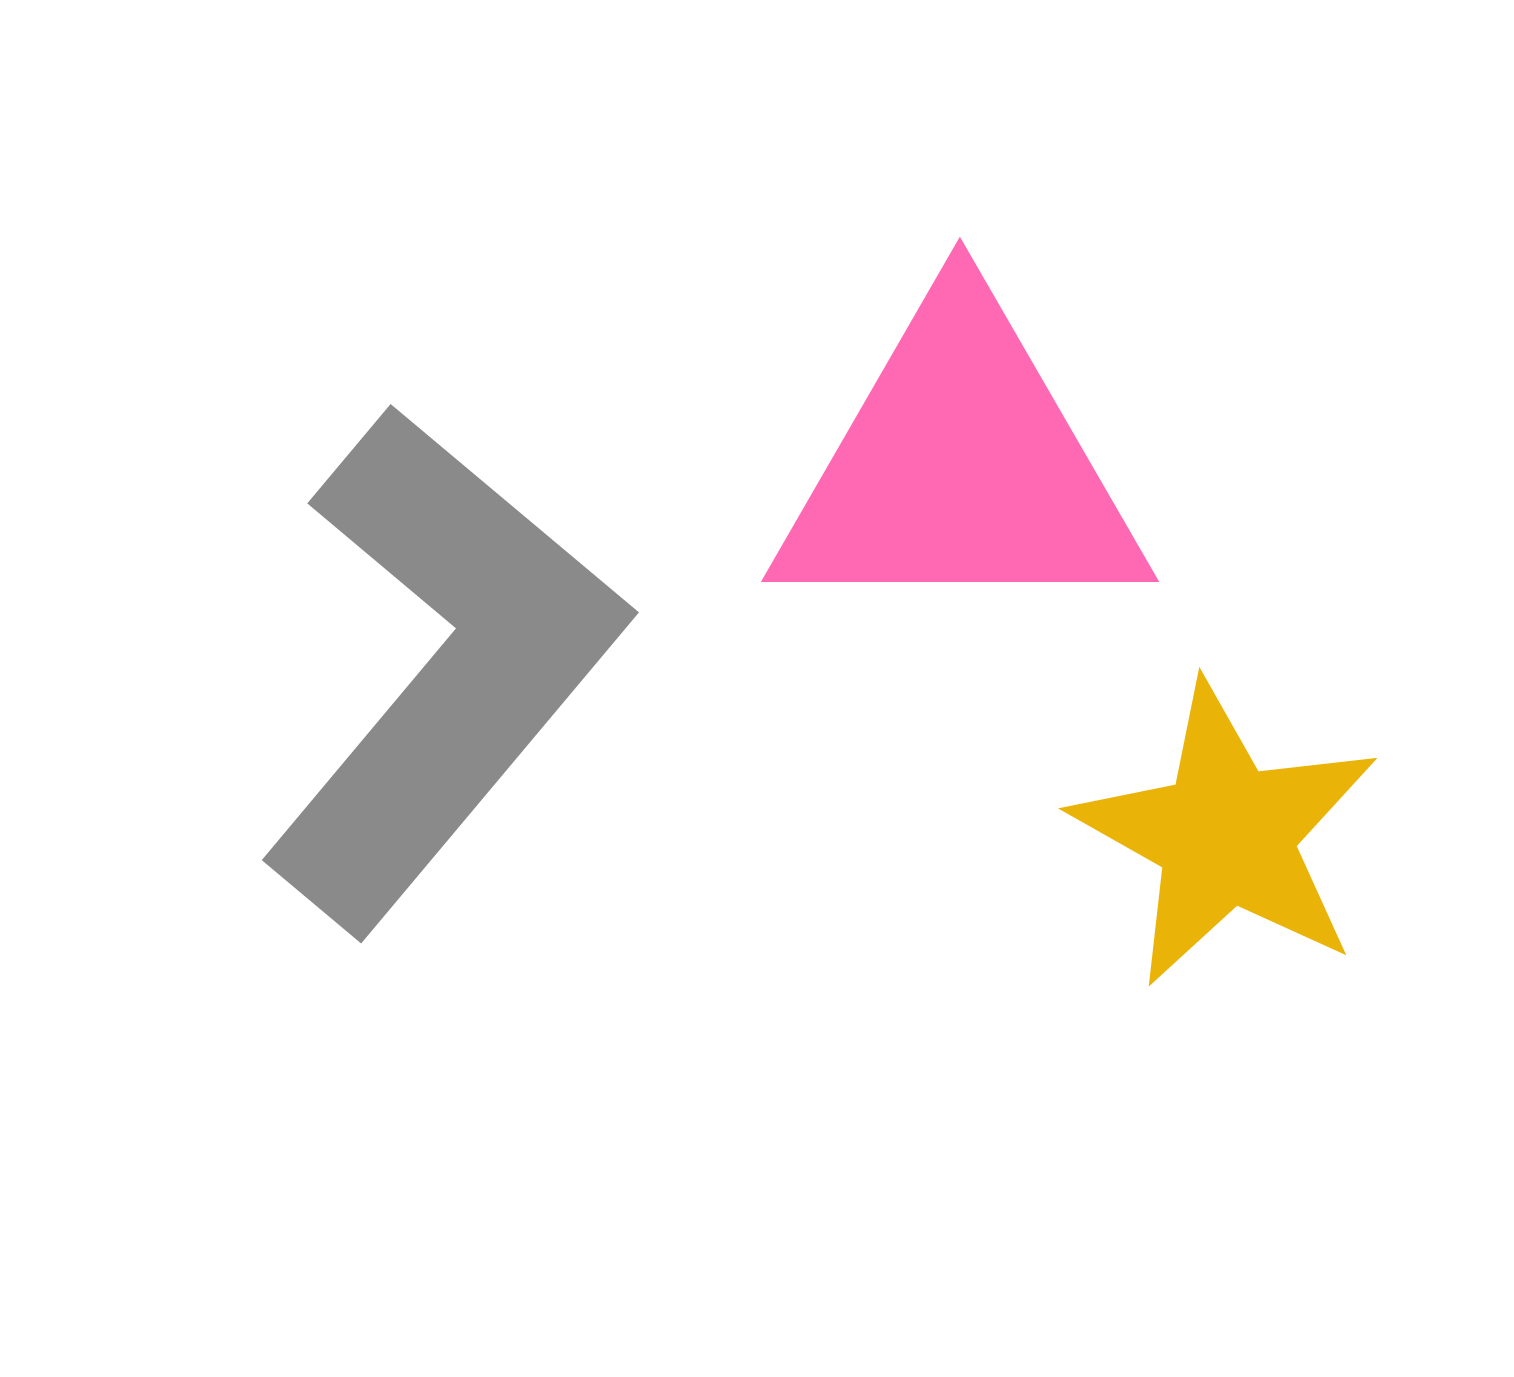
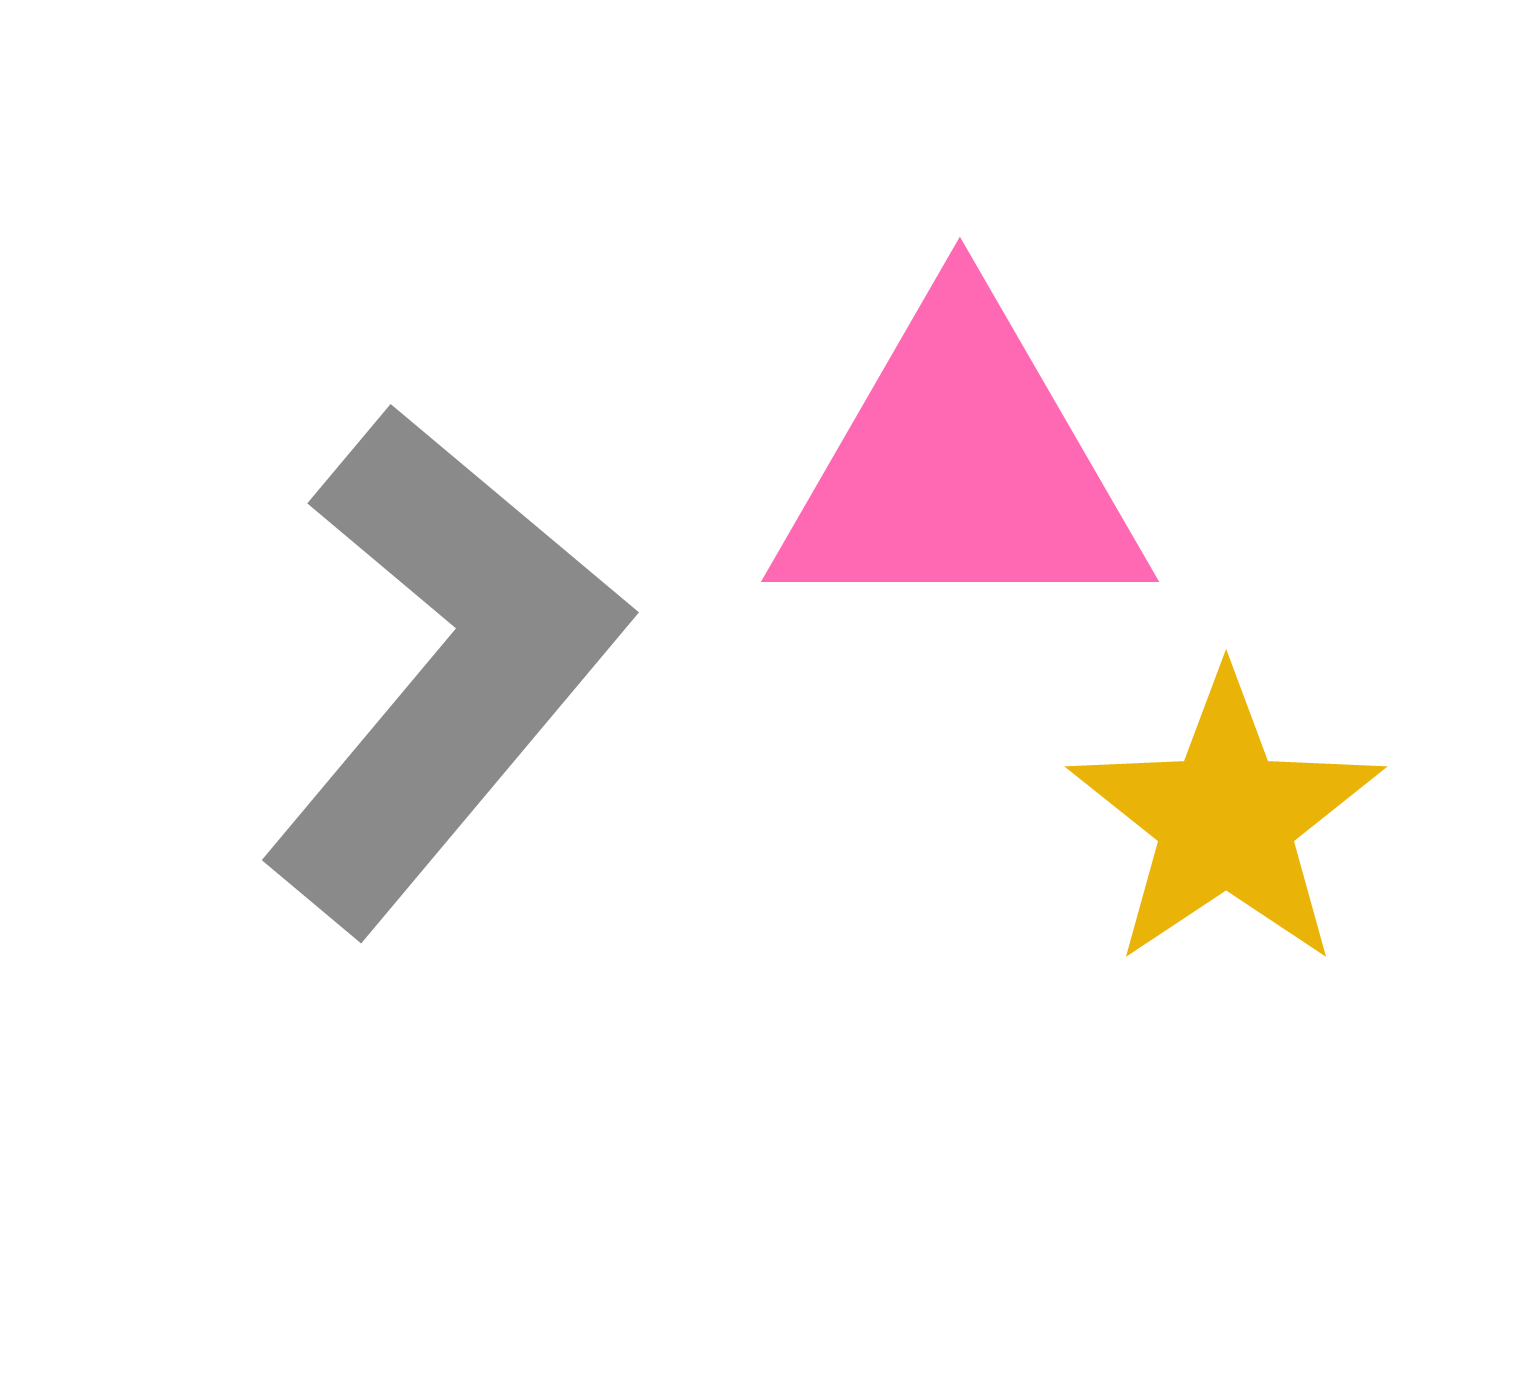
yellow star: moved 16 px up; rotated 9 degrees clockwise
